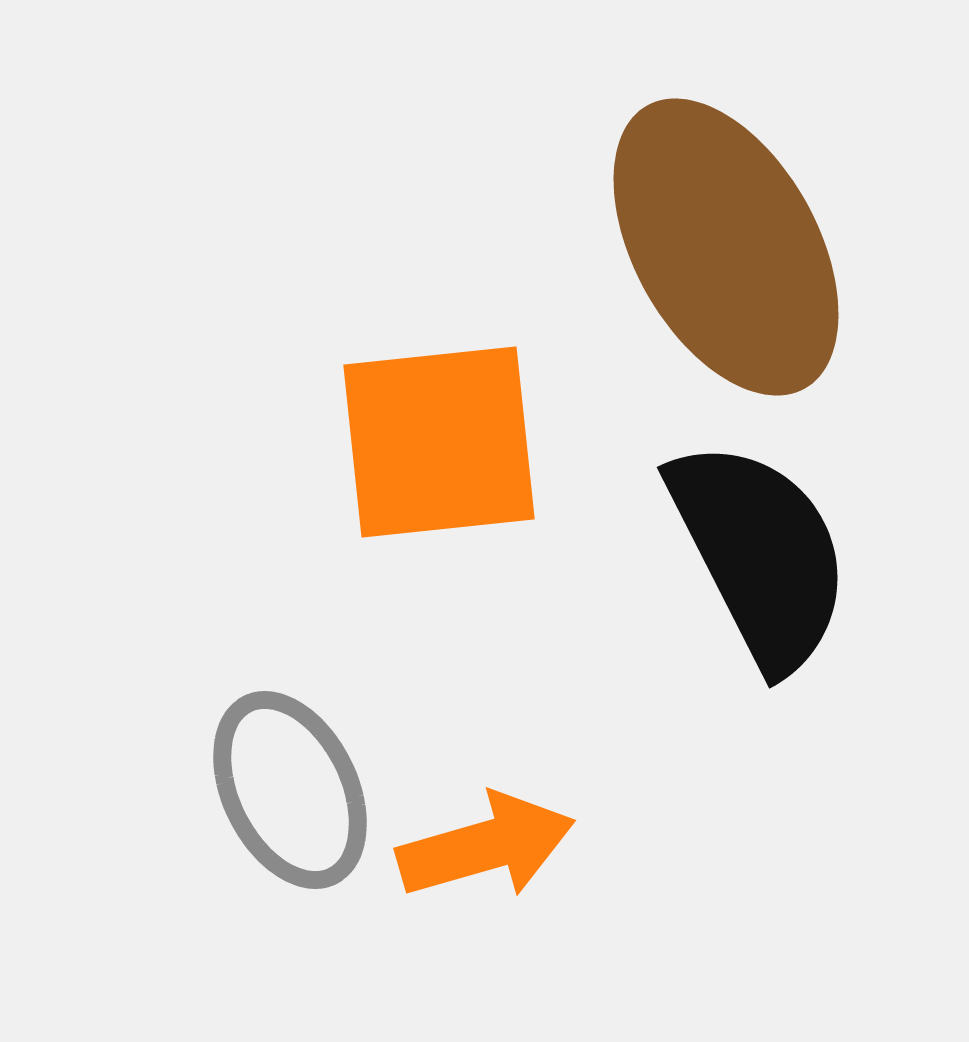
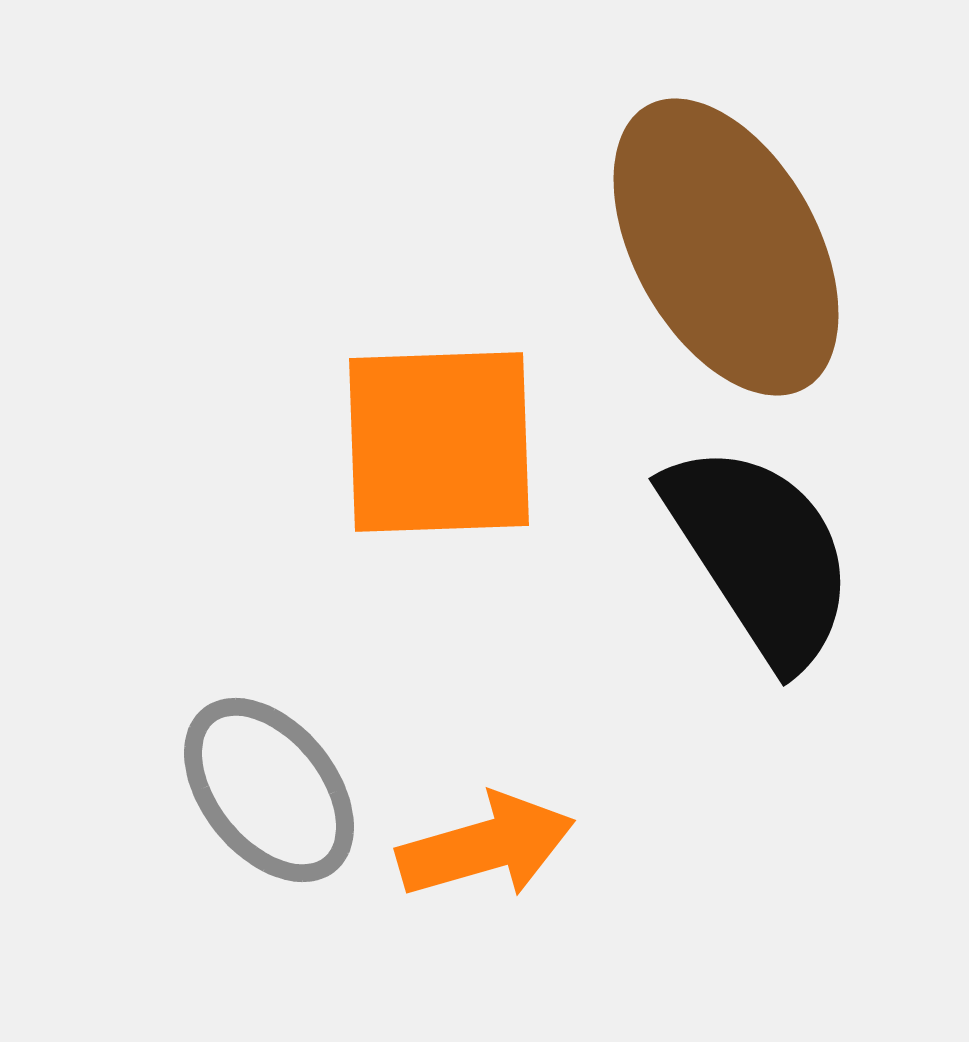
orange square: rotated 4 degrees clockwise
black semicircle: rotated 6 degrees counterclockwise
gray ellipse: moved 21 px left; rotated 13 degrees counterclockwise
